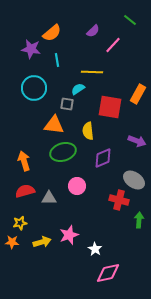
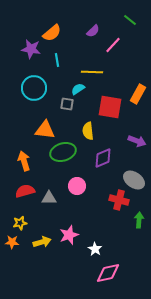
orange triangle: moved 9 px left, 5 px down
